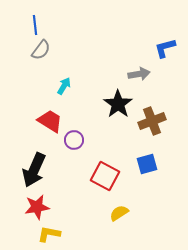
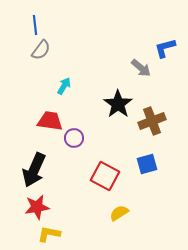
gray arrow: moved 2 px right, 6 px up; rotated 50 degrees clockwise
red trapezoid: rotated 24 degrees counterclockwise
purple circle: moved 2 px up
